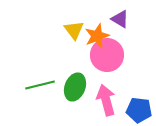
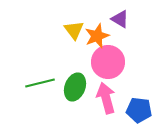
pink circle: moved 1 px right, 7 px down
green line: moved 2 px up
pink arrow: moved 2 px up
